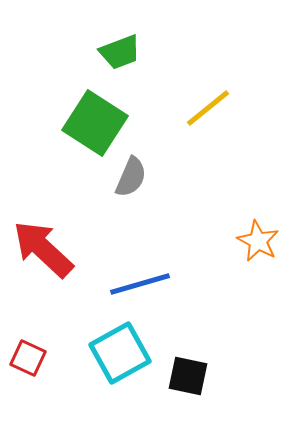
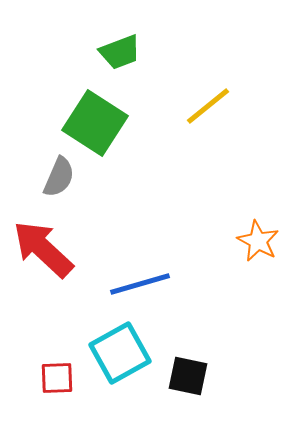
yellow line: moved 2 px up
gray semicircle: moved 72 px left
red square: moved 29 px right, 20 px down; rotated 27 degrees counterclockwise
